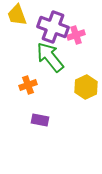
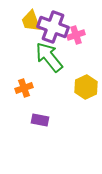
yellow trapezoid: moved 14 px right, 6 px down
green arrow: moved 1 px left
orange cross: moved 4 px left, 3 px down
